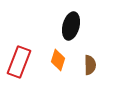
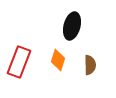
black ellipse: moved 1 px right
